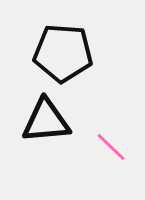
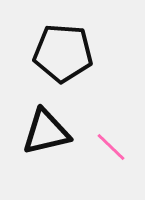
black triangle: moved 11 px down; rotated 8 degrees counterclockwise
